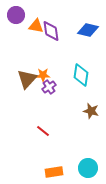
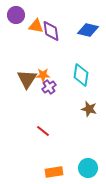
brown triangle: rotated 10 degrees counterclockwise
brown star: moved 2 px left, 2 px up
